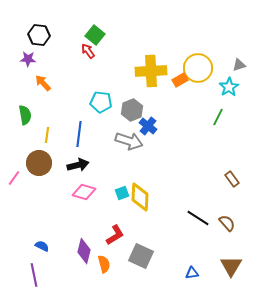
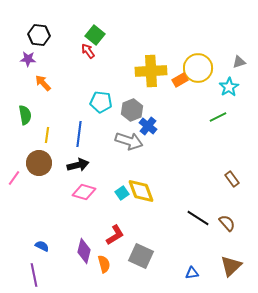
gray triangle: moved 3 px up
green line: rotated 36 degrees clockwise
cyan square: rotated 16 degrees counterclockwise
yellow diamond: moved 1 px right, 6 px up; rotated 24 degrees counterclockwise
brown triangle: rotated 15 degrees clockwise
